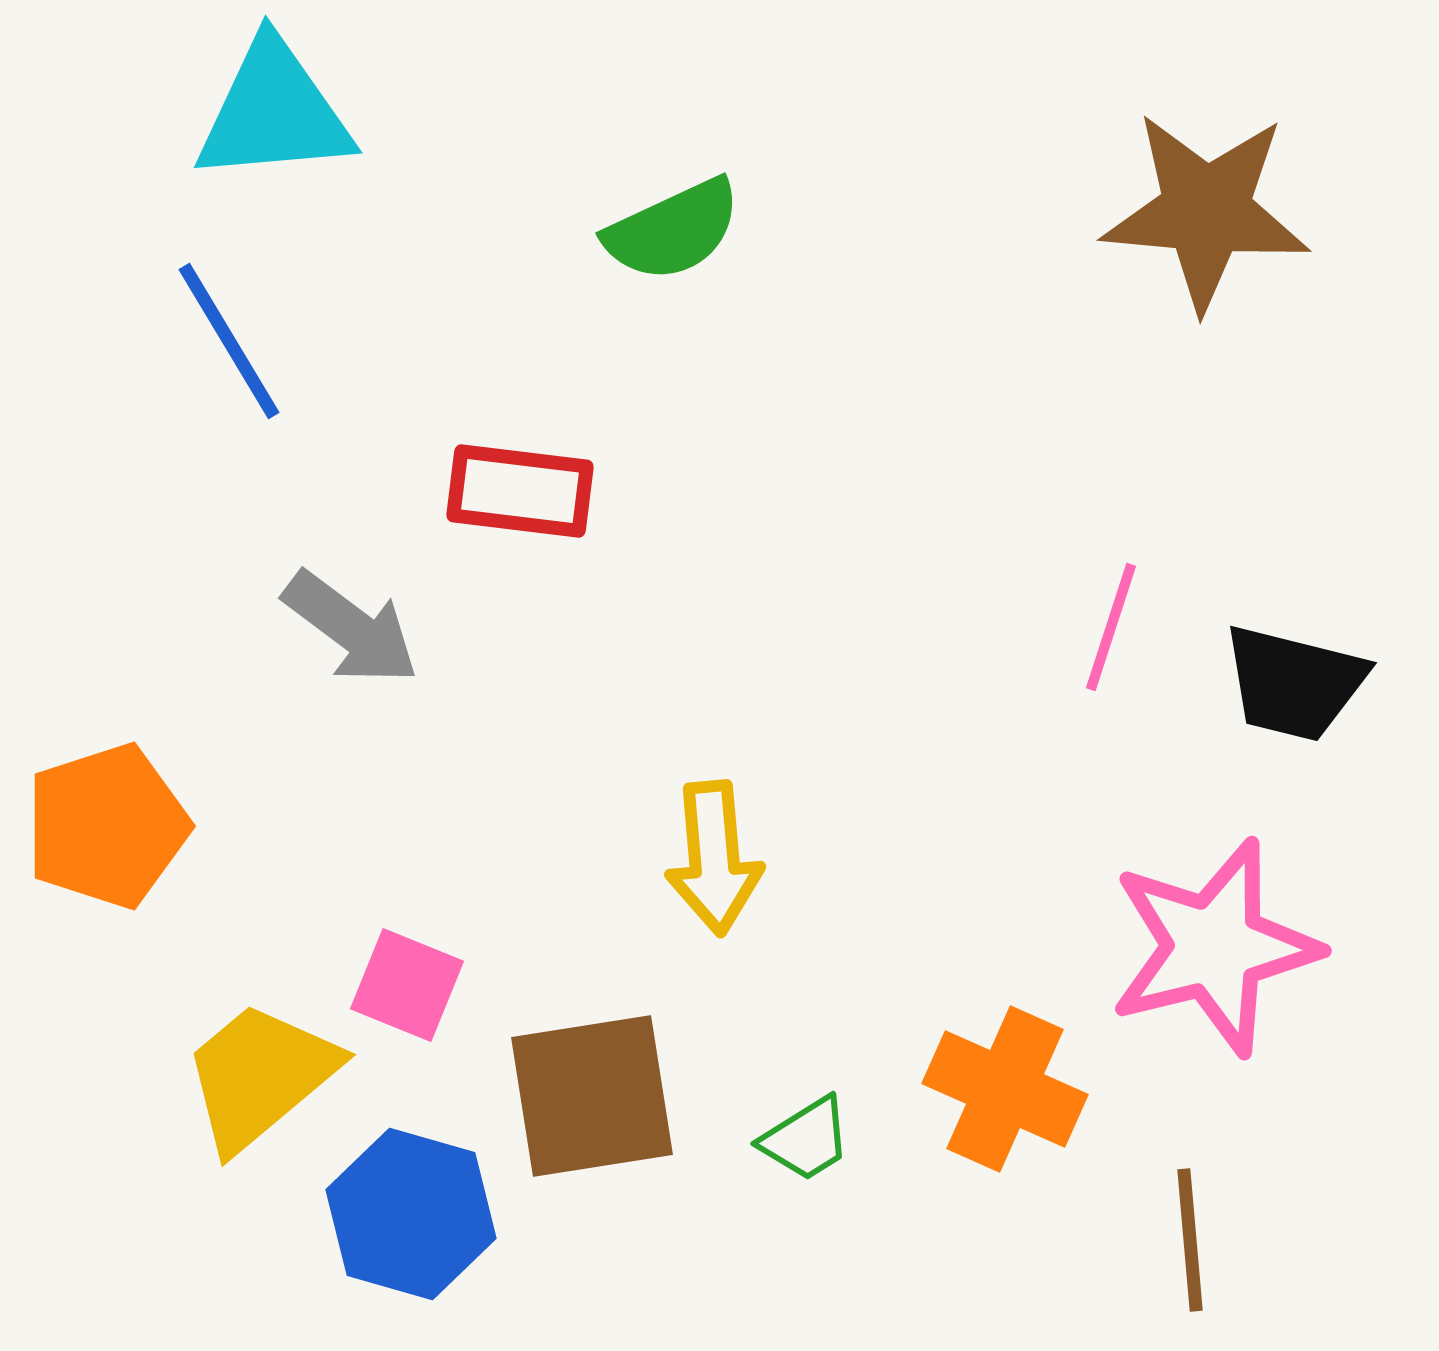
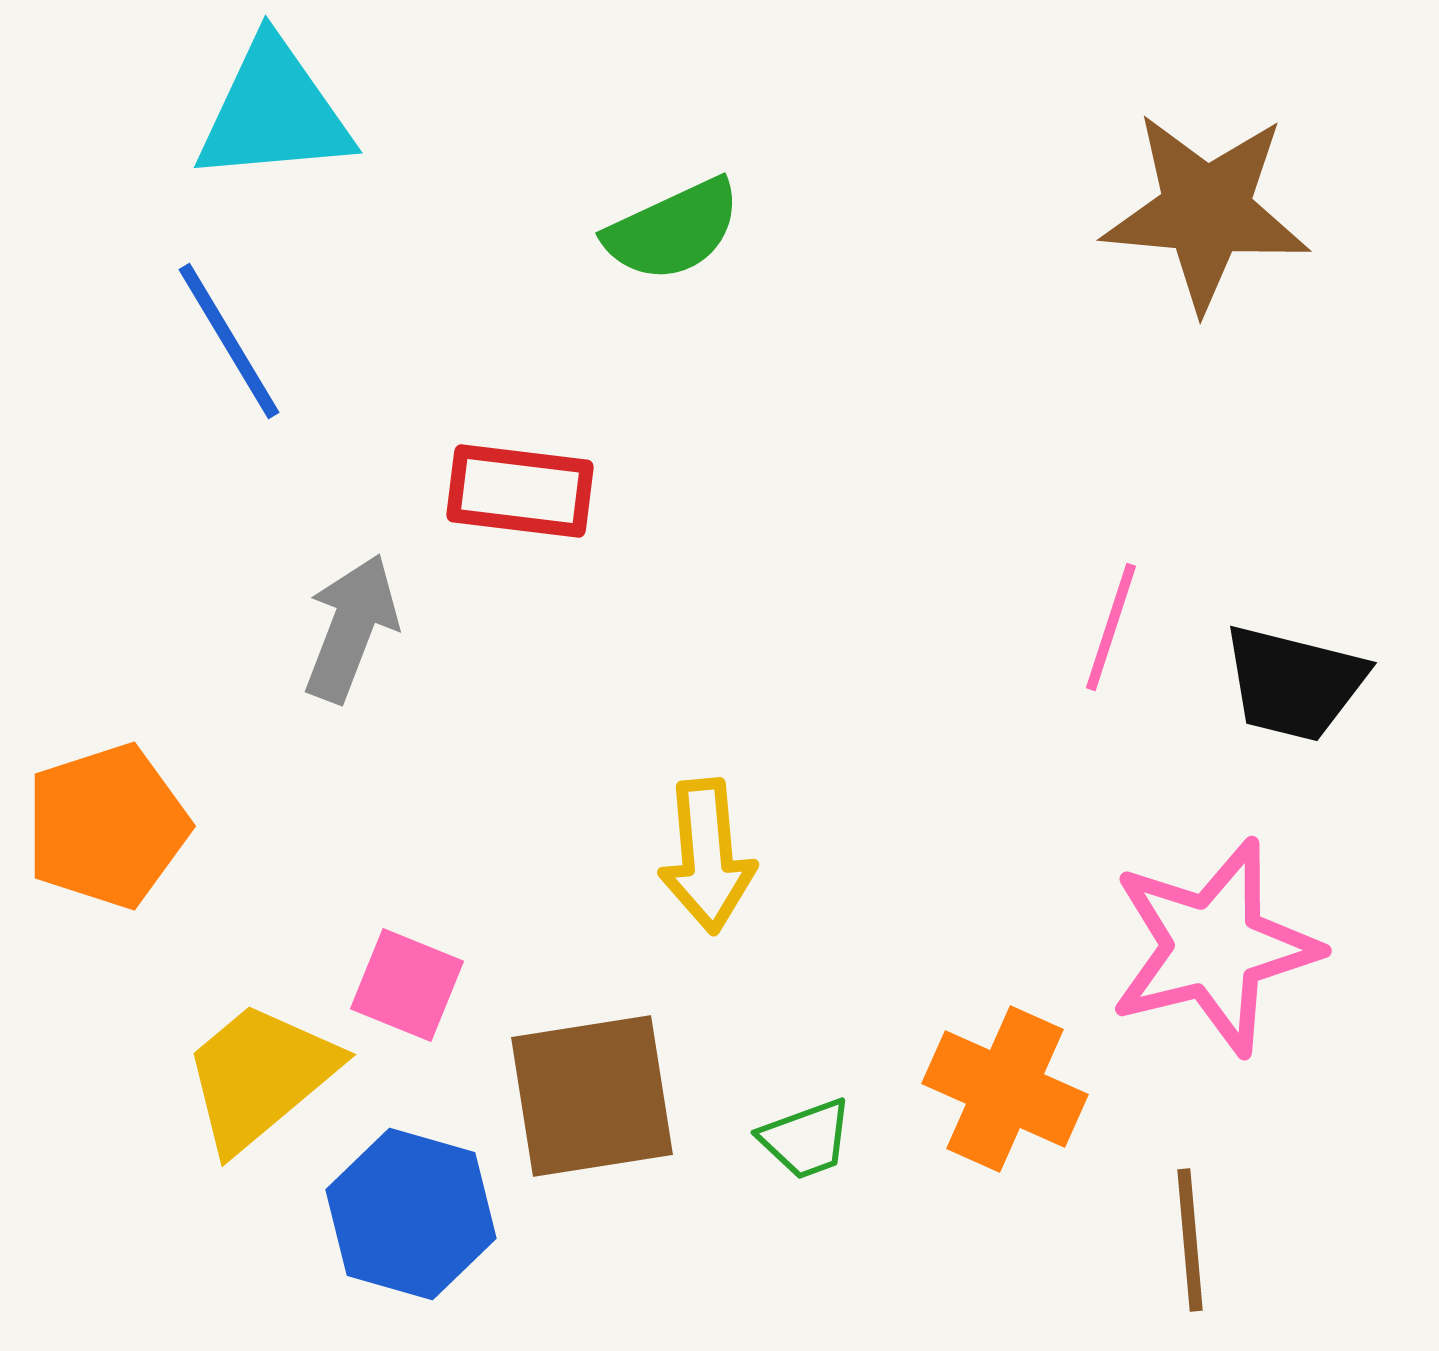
gray arrow: rotated 106 degrees counterclockwise
yellow arrow: moved 7 px left, 2 px up
green trapezoid: rotated 12 degrees clockwise
